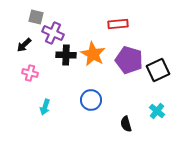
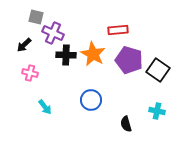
red rectangle: moved 6 px down
black square: rotated 30 degrees counterclockwise
cyan arrow: rotated 56 degrees counterclockwise
cyan cross: rotated 28 degrees counterclockwise
